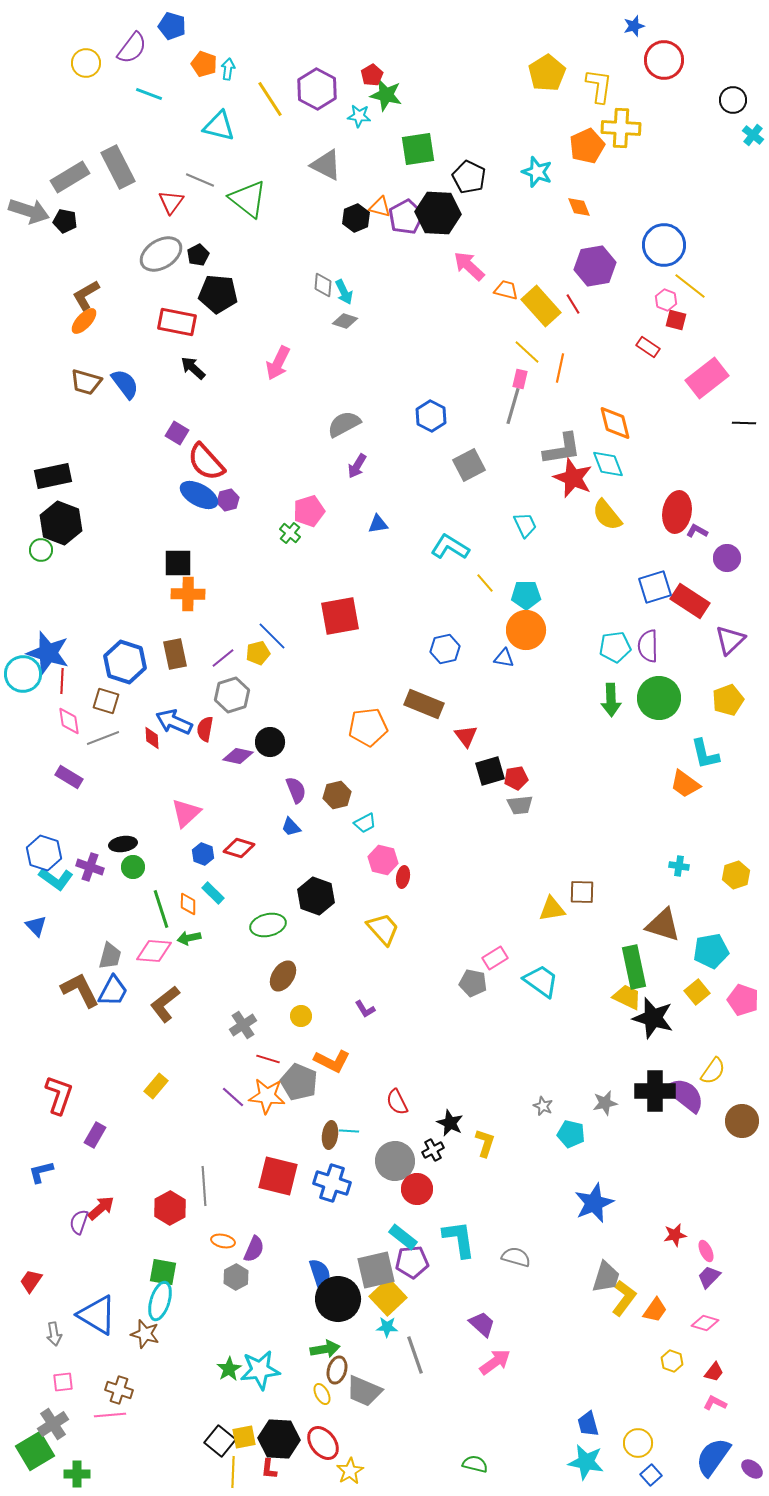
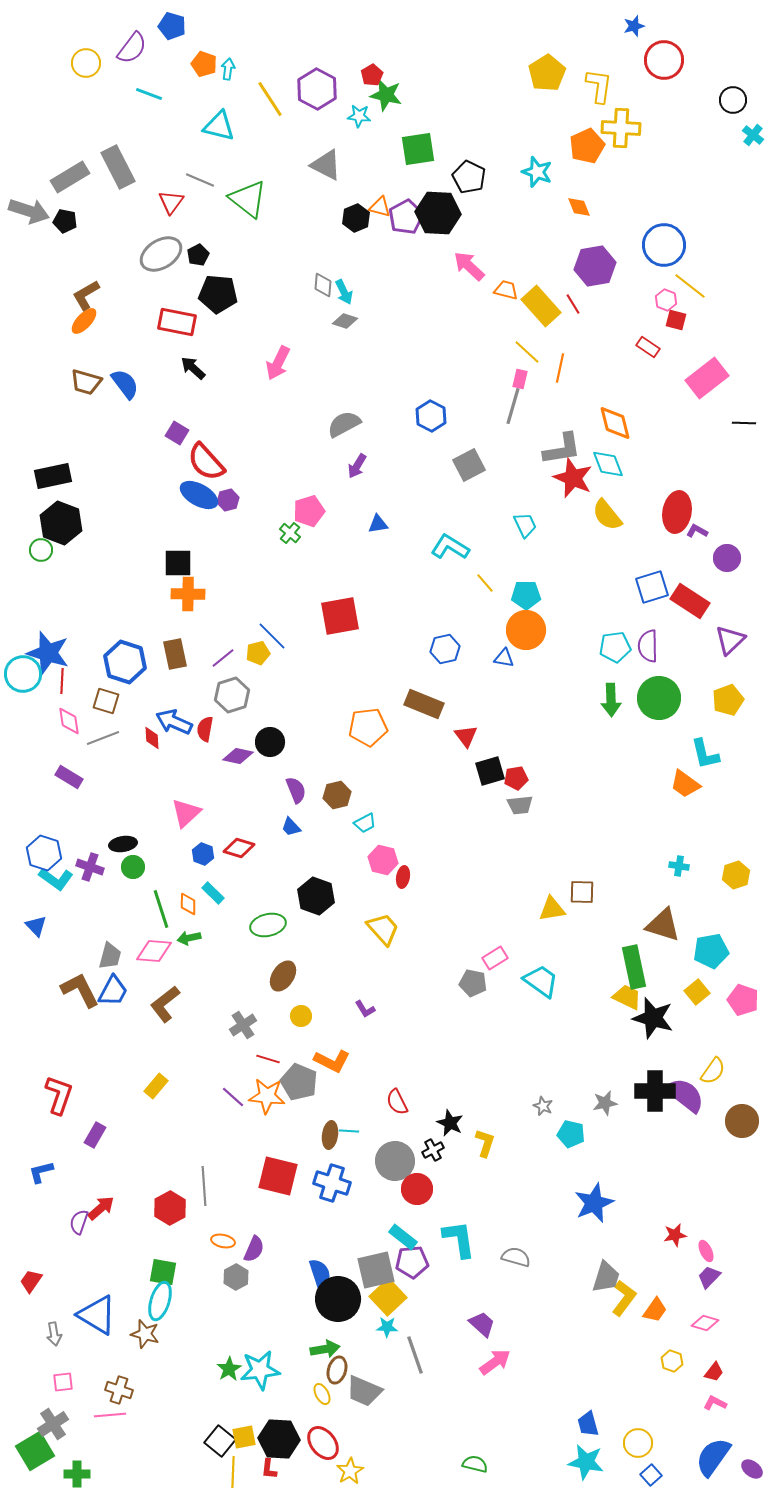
blue square at (655, 587): moved 3 px left
